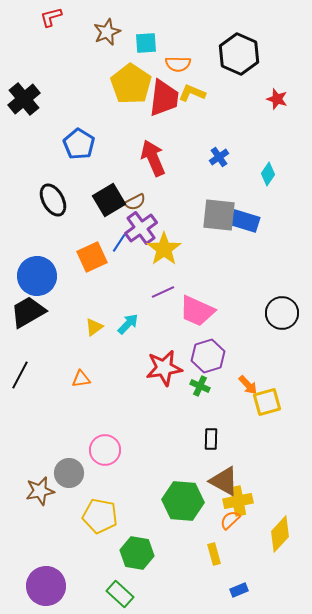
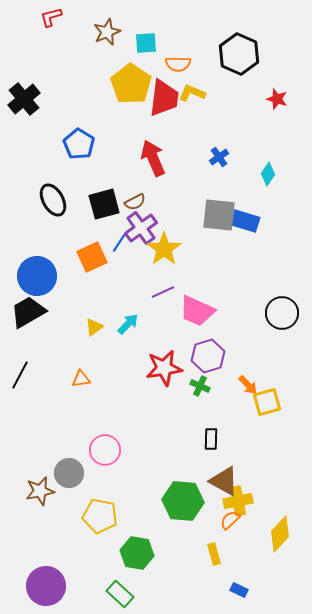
black square at (109, 200): moved 5 px left, 4 px down; rotated 16 degrees clockwise
blue rectangle at (239, 590): rotated 48 degrees clockwise
